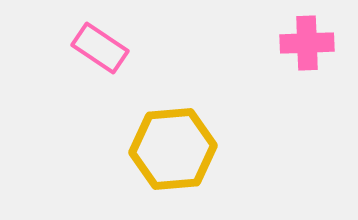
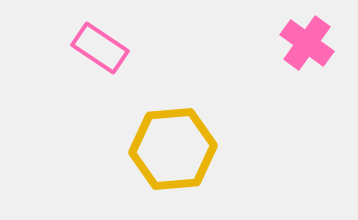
pink cross: rotated 38 degrees clockwise
